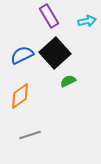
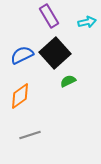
cyan arrow: moved 1 px down
